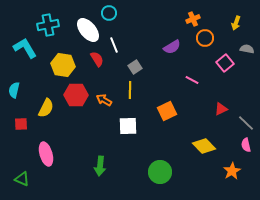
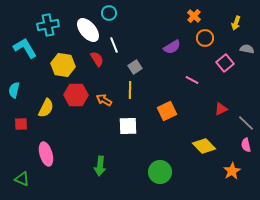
orange cross: moved 1 px right, 3 px up; rotated 24 degrees counterclockwise
